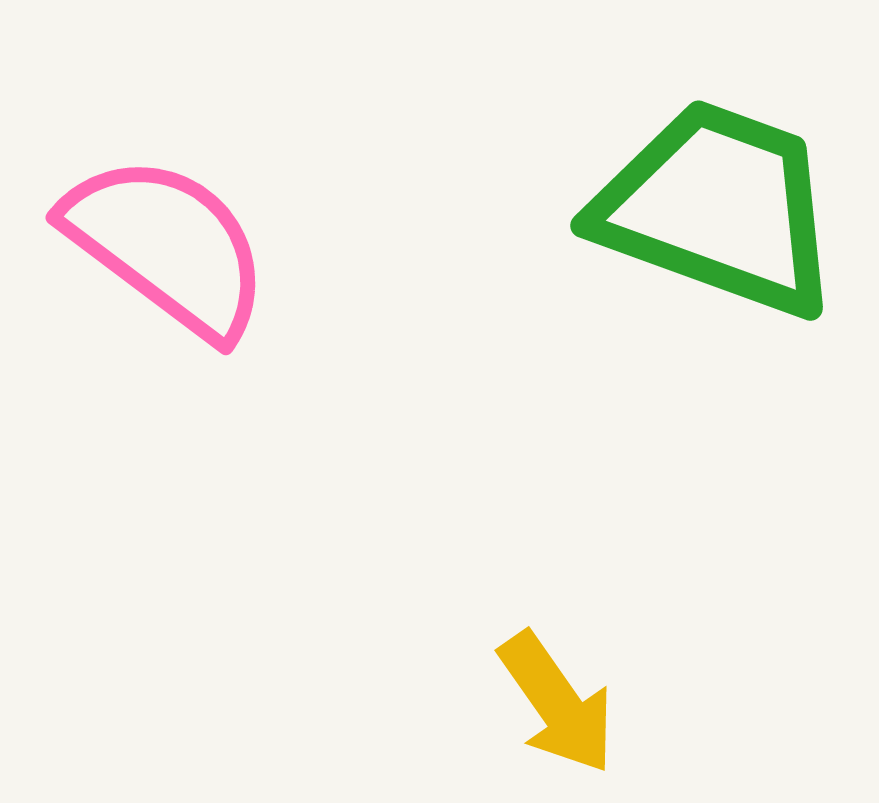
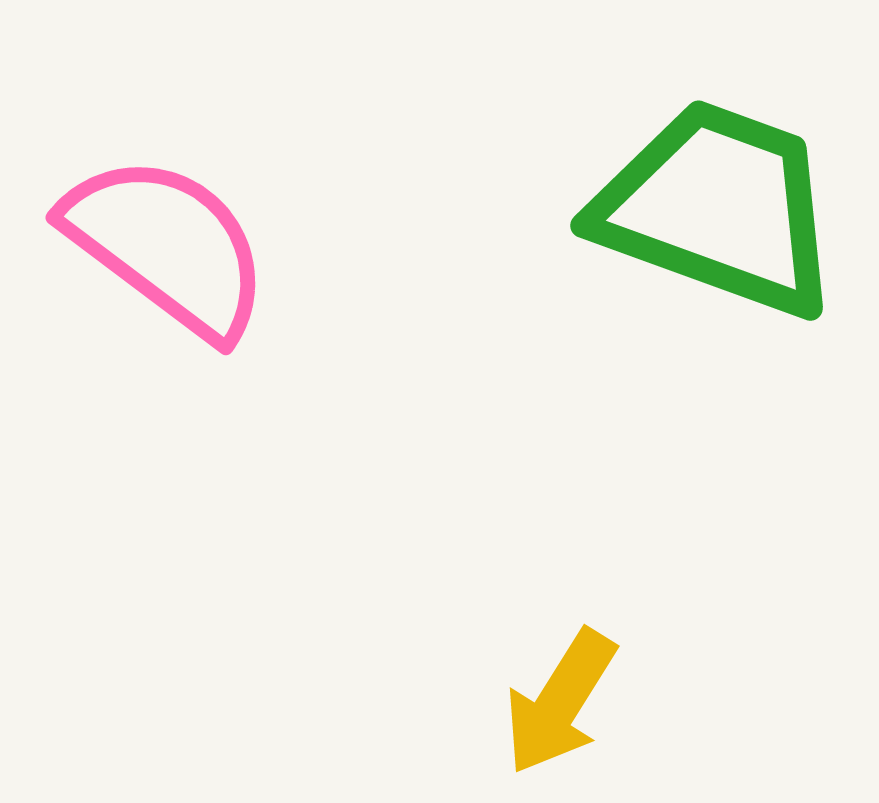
yellow arrow: moved 3 px right, 1 px up; rotated 67 degrees clockwise
